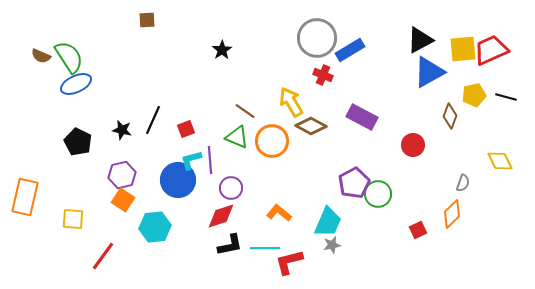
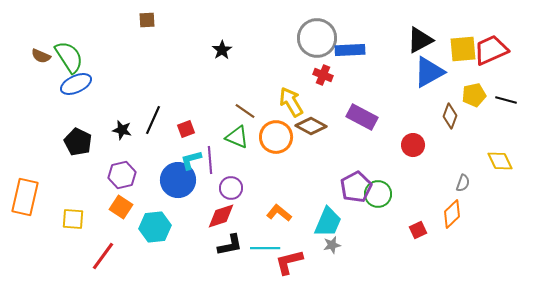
blue rectangle at (350, 50): rotated 28 degrees clockwise
black line at (506, 97): moved 3 px down
orange circle at (272, 141): moved 4 px right, 4 px up
purple pentagon at (354, 183): moved 2 px right, 4 px down
orange square at (123, 200): moved 2 px left, 7 px down
